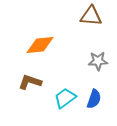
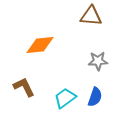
brown L-shape: moved 6 px left, 5 px down; rotated 45 degrees clockwise
blue semicircle: moved 1 px right, 2 px up
